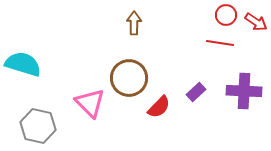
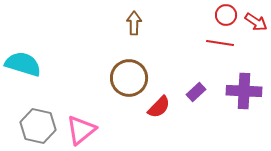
pink triangle: moved 9 px left, 27 px down; rotated 36 degrees clockwise
